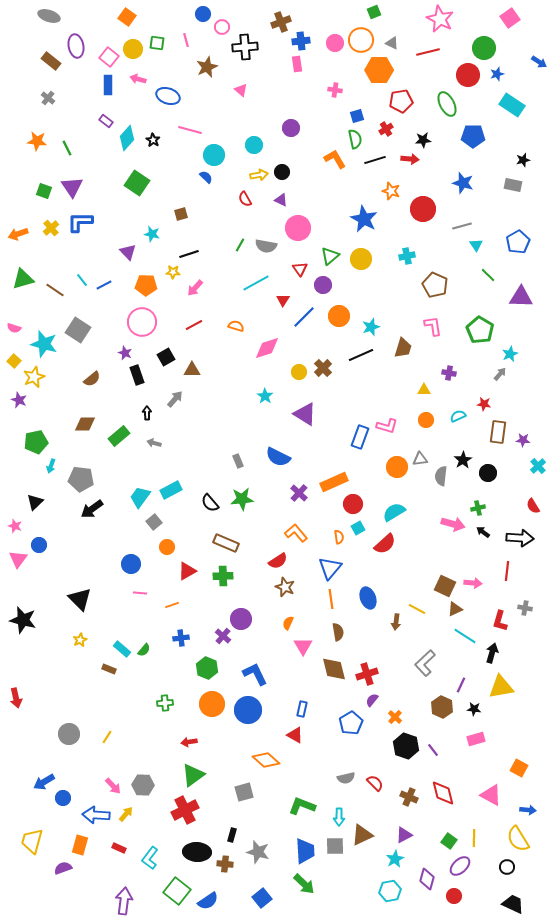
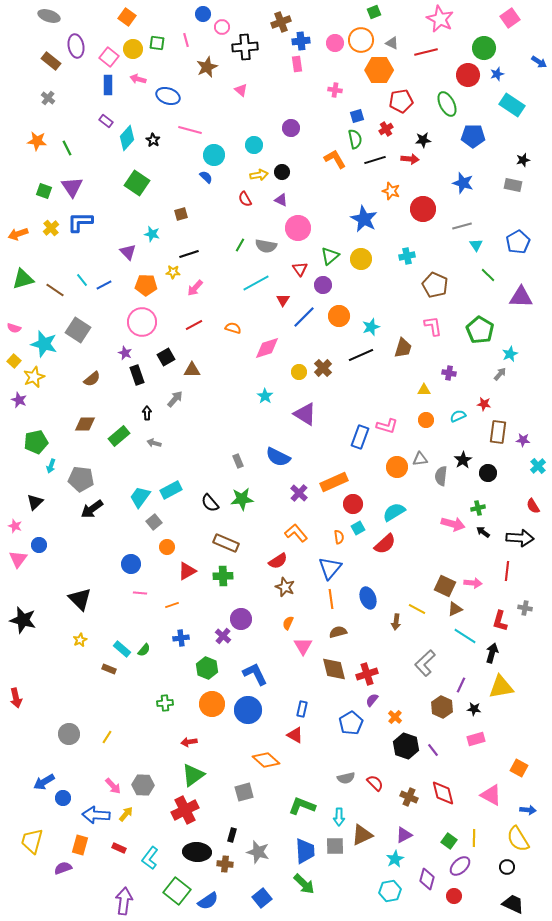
red line at (428, 52): moved 2 px left
orange semicircle at (236, 326): moved 3 px left, 2 px down
brown semicircle at (338, 632): rotated 96 degrees counterclockwise
